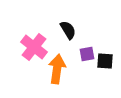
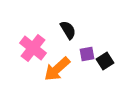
pink cross: moved 1 px left, 1 px down
black square: rotated 36 degrees counterclockwise
orange arrow: rotated 140 degrees counterclockwise
